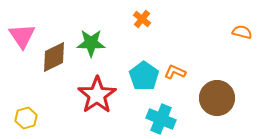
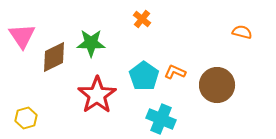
brown circle: moved 13 px up
